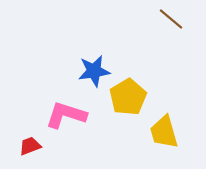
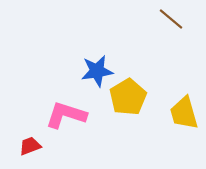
blue star: moved 3 px right
yellow trapezoid: moved 20 px right, 19 px up
